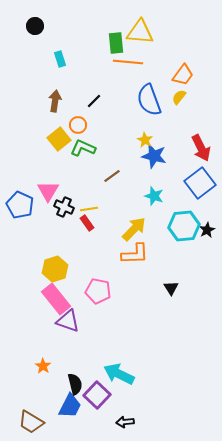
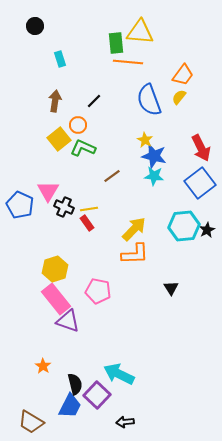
cyan star: moved 20 px up; rotated 12 degrees counterclockwise
